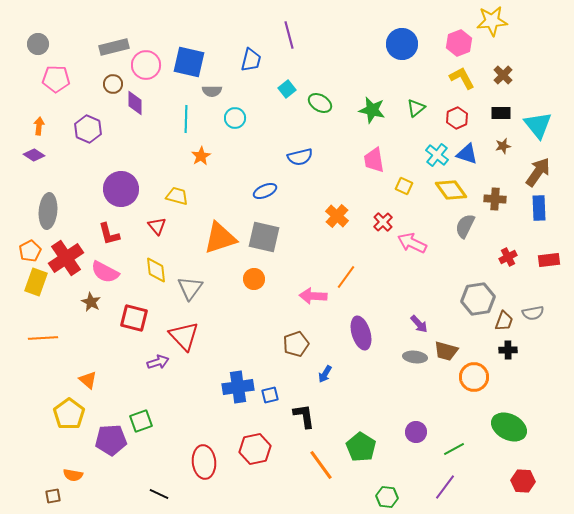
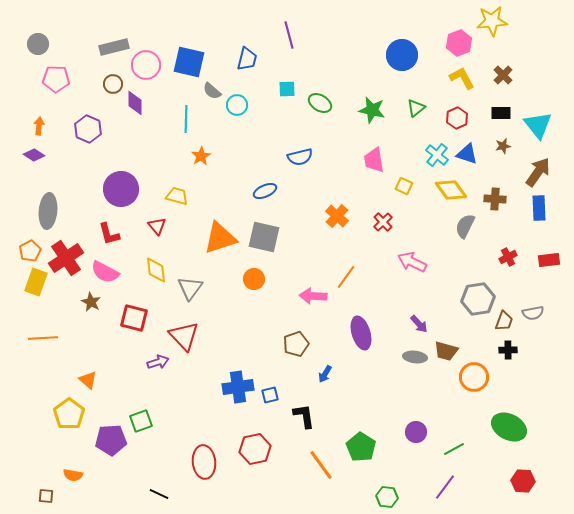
blue circle at (402, 44): moved 11 px down
blue trapezoid at (251, 60): moved 4 px left, 1 px up
cyan square at (287, 89): rotated 36 degrees clockwise
gray semicircle at (212, 91): rotated 42 degrees clockwise
cyan circle at (235, 118): moved 2 px right, 13 px up
pink arrow at (412, 243): moved 19 px down
brown square at (53, 496): moved 7 px left; rotated 14 degrees clockwise
